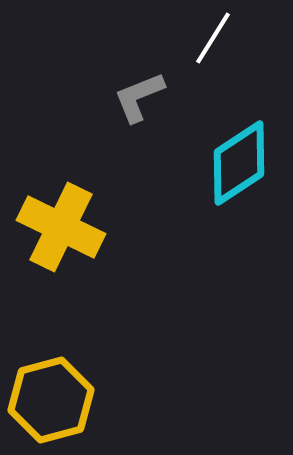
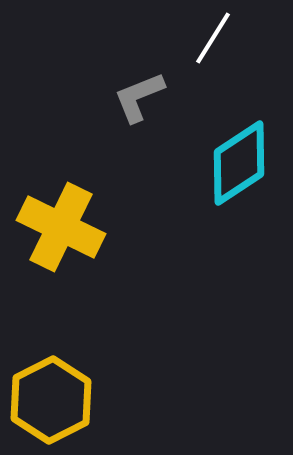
yellow hexagon: rotated 12 degrees counterclockwise
